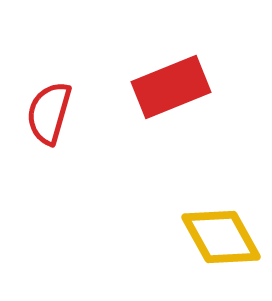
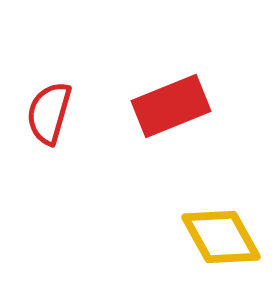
red rectangle: moved 19 px down
